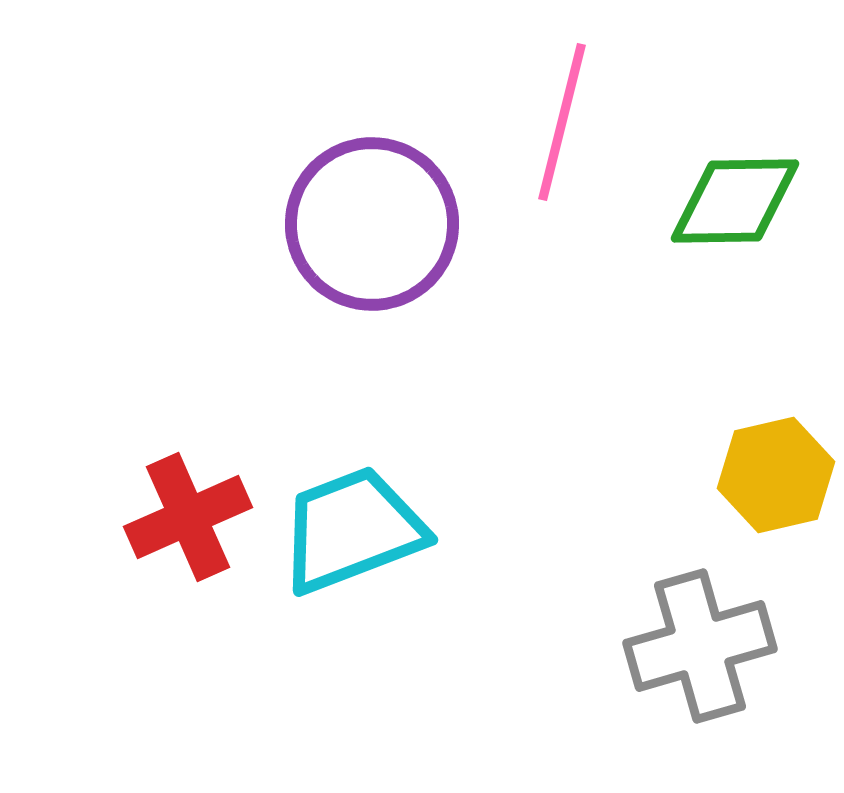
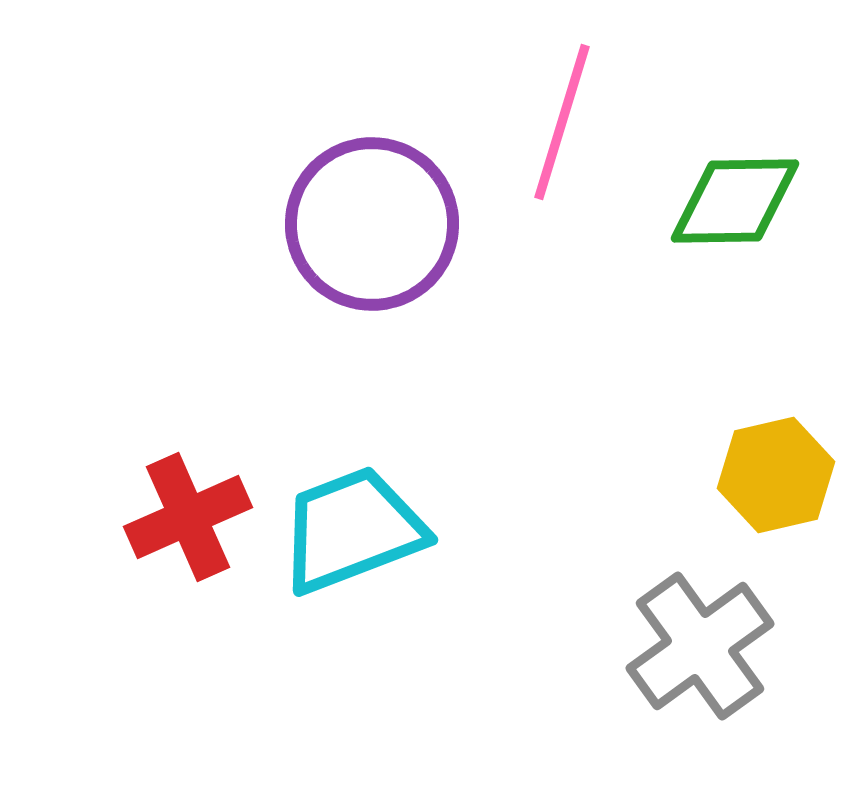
pink line: rotated 3 degrees clockwise
gray cross: rotated 20 degrees counterclockwise
